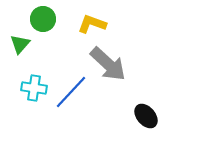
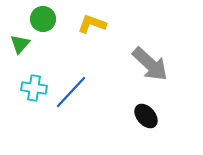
gray arrow: moved 42 px right
